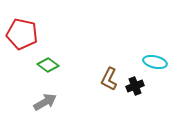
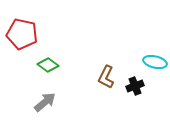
brown L-shape: moved 3 px left, 2 px up
gray arrow: rotated 10 degrees counterclockwise
